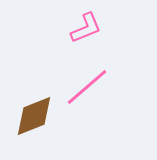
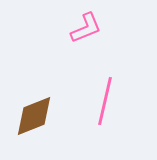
pink line: moved 18 px right, 14 px down; rotated 36 degrees counterclockwise
